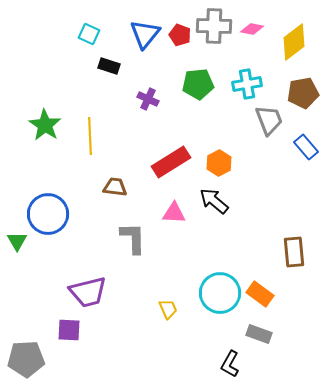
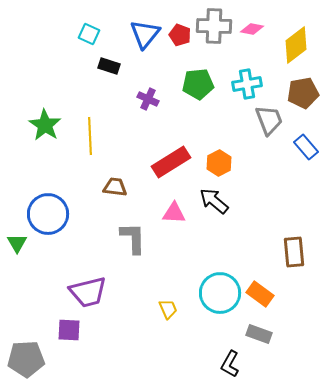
yellow diamond: moved 2 px right, 3 px down
green triangle: moved 2 px down
